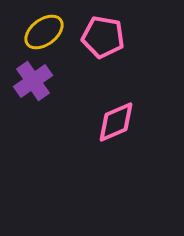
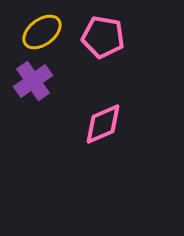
yellow ellipse: moved 2 px left
pink diamond: moved 13 px left, 2 px down
